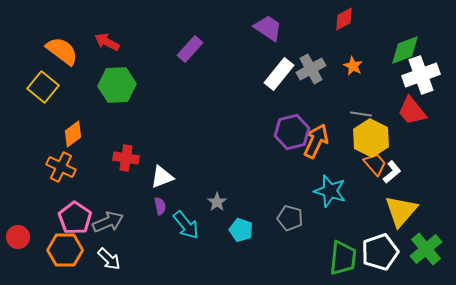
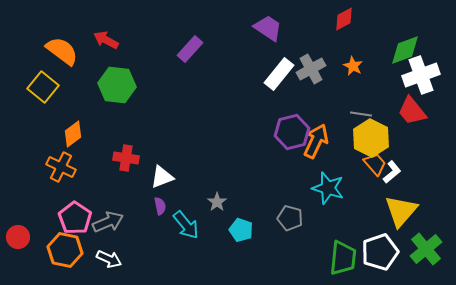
red arrow: moved 1 px left, 2 px up
green hexagon: rotated 9 degrees clockwise
cyan star: moved 2 px left, 3 px up
orange hexagon: rotated 12 degrees clockwise
white arrow: rotated 20 degrees counterclockwise
